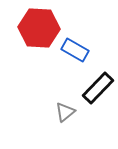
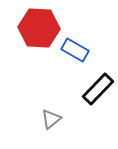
black rectangle: moved 1 px down
gray triangle: moved 14 px left, 7 px down
